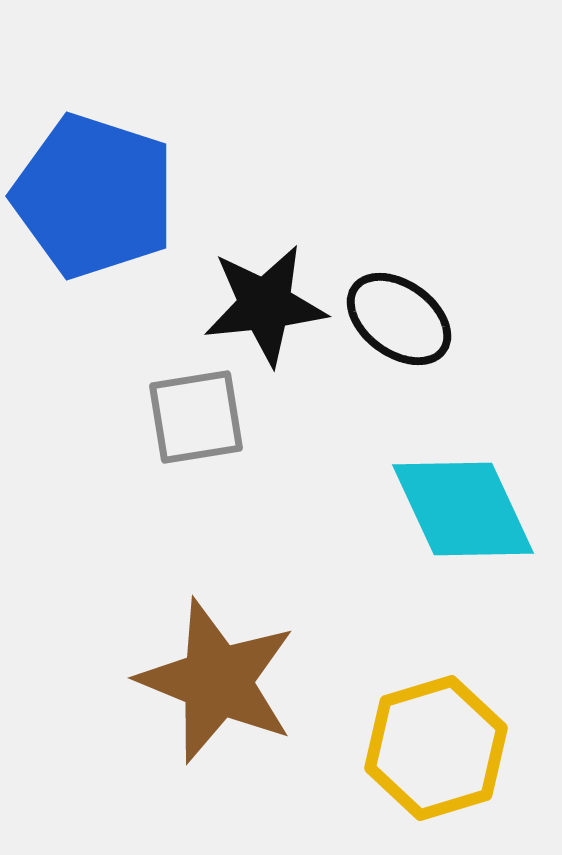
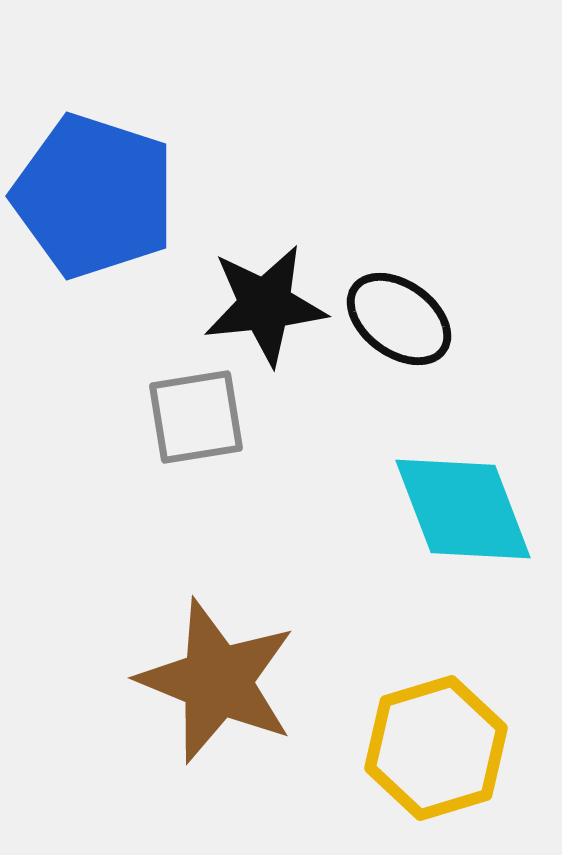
cyan diamond: rotated 4 degrees clockwise
